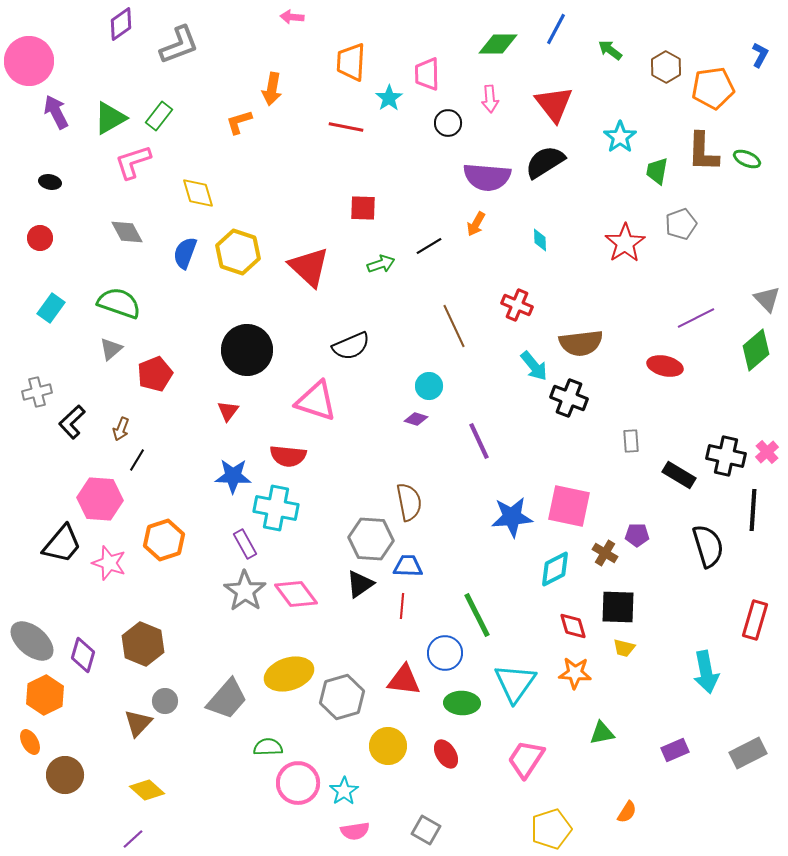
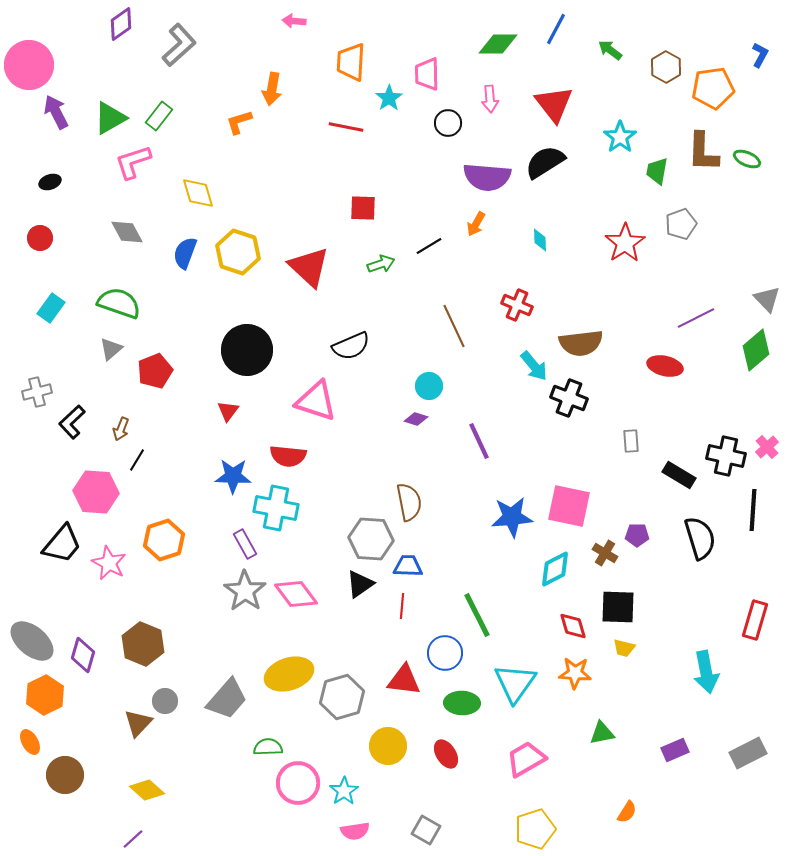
pink arrow at (292, 17): moved 2 px right, 4 px down
gray L-shape at (179, 45): rotated 21 degrees counterclockwise
pink circle at (29, 61): moved 4 px down
black ellipse at (50, 182): rotated 30 degrees counterclockwise
red pentagon at (155, 374): moved 3 px up
pink cross at (767, 452): moved 5 px up
pink hexagon at (100, 499): moved 4 px left, 7 px up
black semicircle at (708, 546): moved 8 px left, 8 px up
pink star at (109, 563): rotated 8 degrees clockwise
pink trapezoid at (526, 759): rotated 27 degrees clockwise
yellow pentagon at (551, 829): moved 16 px left
